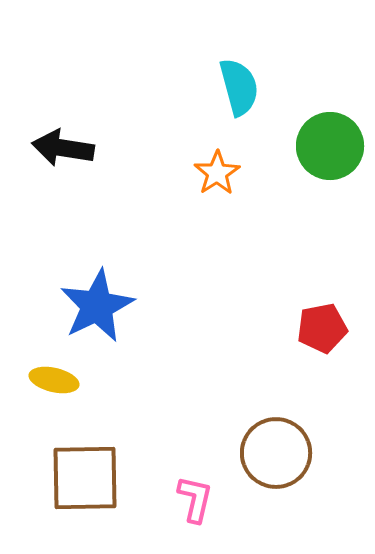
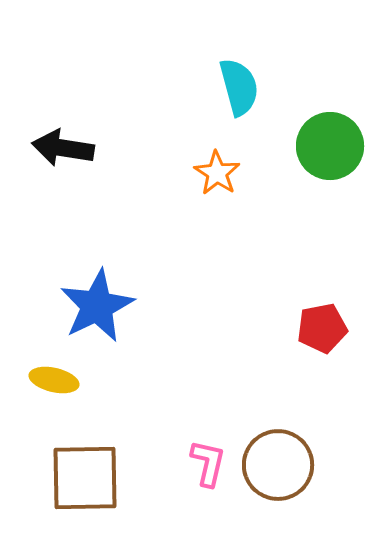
orange star: rotated 6 degrees counterclockwise
brown circle: moved 2 px right, 12 px down
pink L-shape: moved 13 px right, 36 px up
